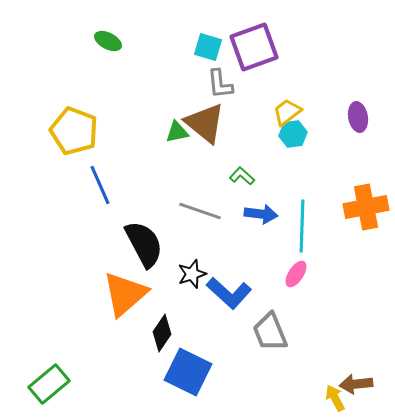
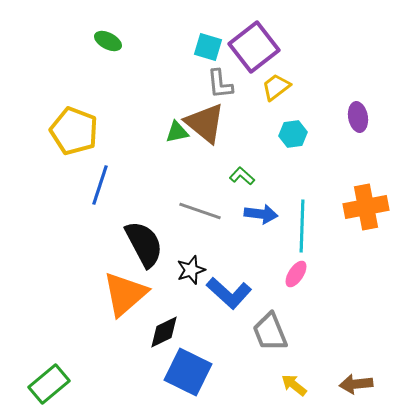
purple square: rotated 18 degrees counterclockwise
yellow trapezoid: moved 11 px left, 25 px up
blue line: rotated 42 degrees clockwise
black star: moved 1 px left, 4 px up
black diamond: moved 2 px right, 1 px up; rotated 30 degrees clockwise
yellow arrow: moved 41 px left, 13 px up; rotated 24 degrees counterclockwise
